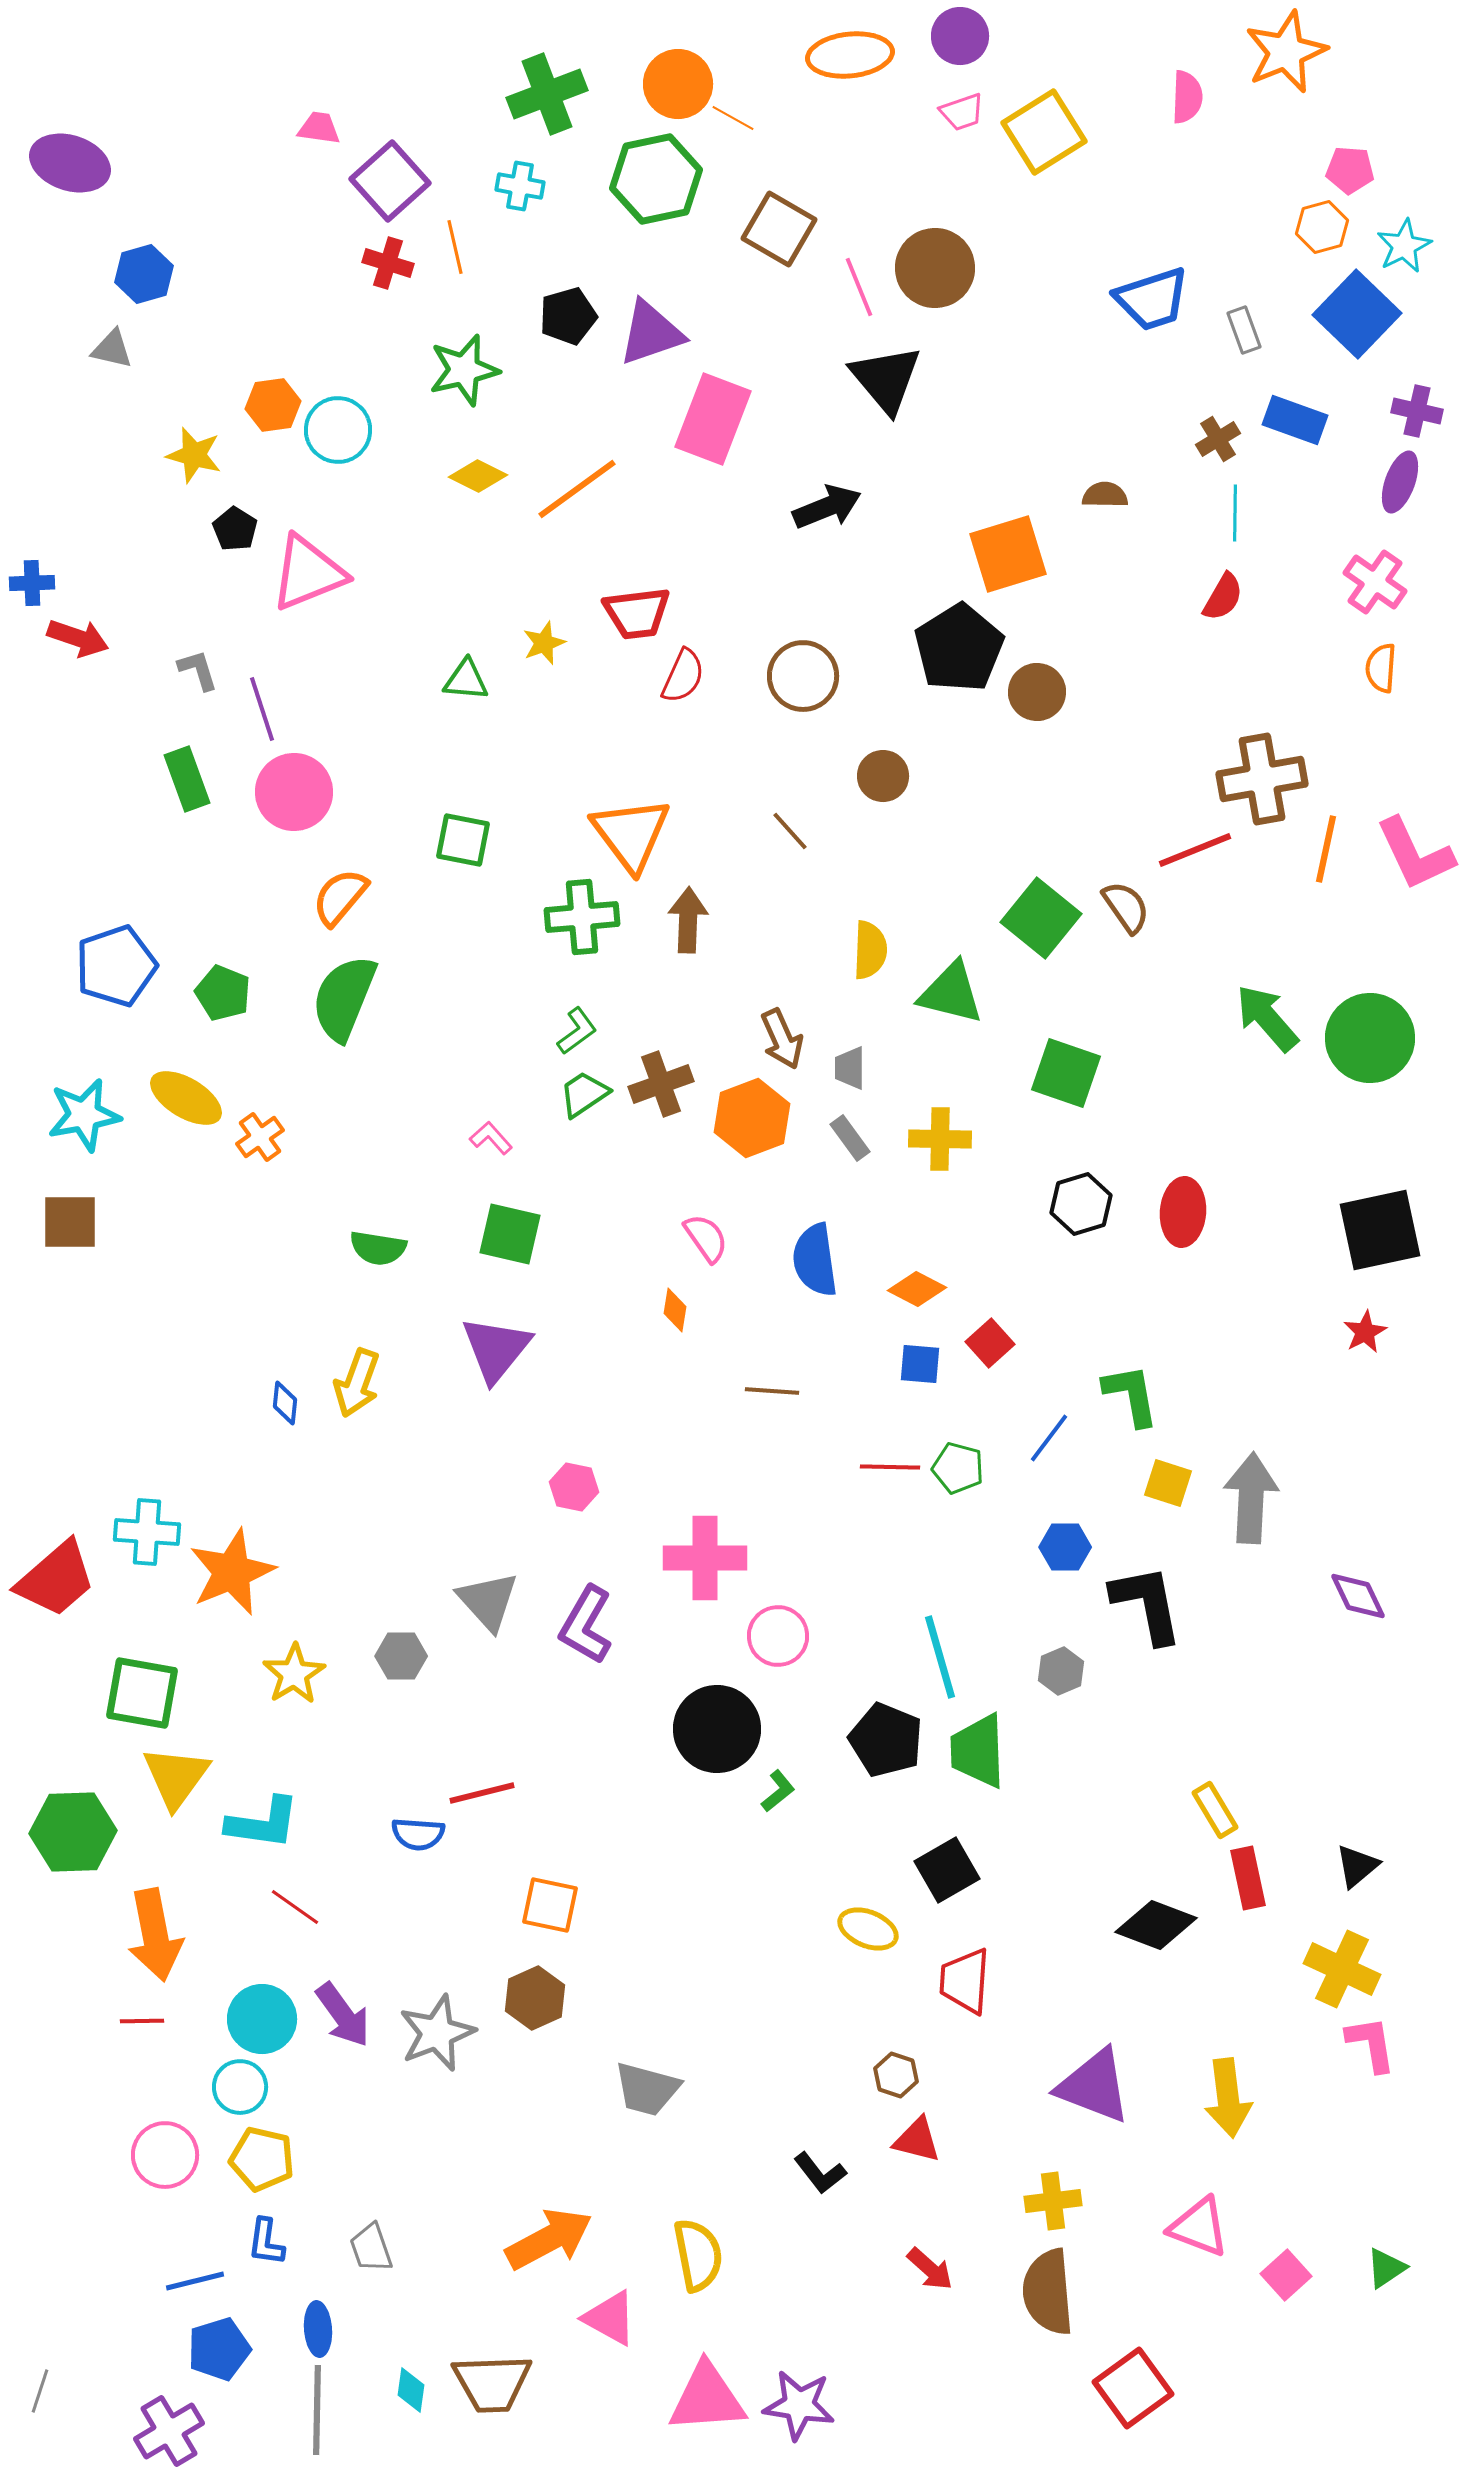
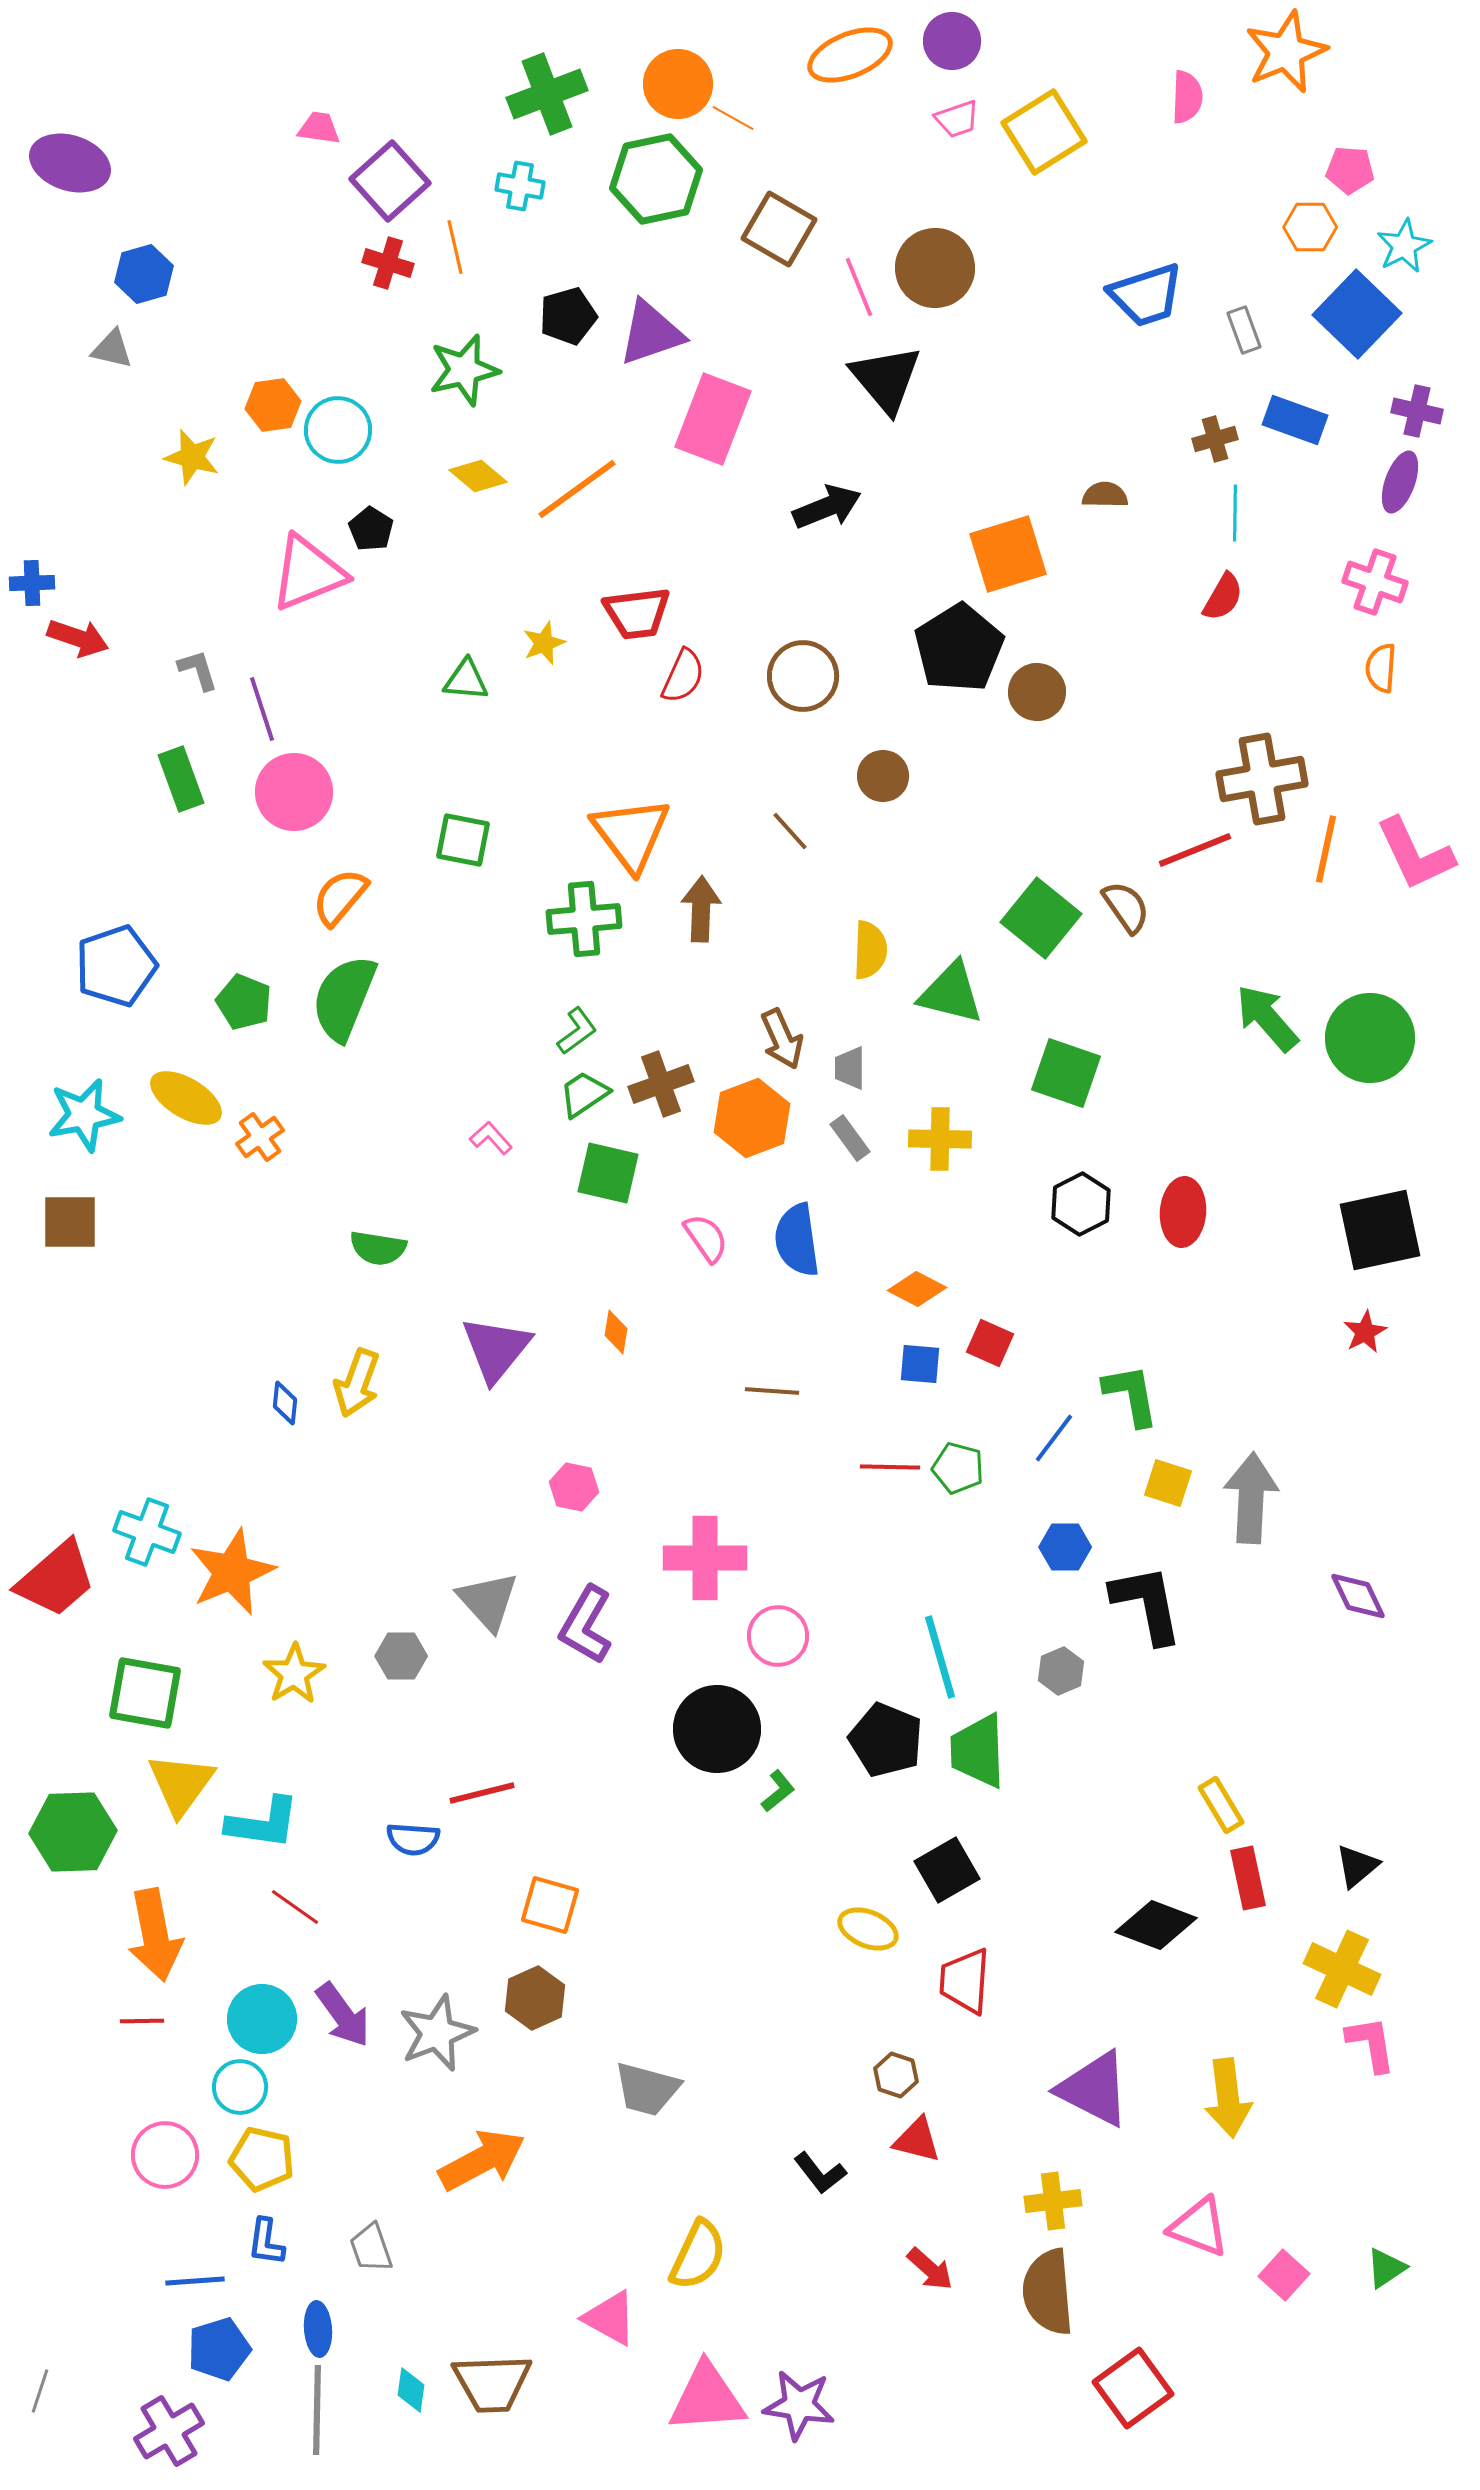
purple circle at (960, 36): moved 8 px left, 5 px down
orange ellipse at (850, 55): rotated 16 degrees counterclockwise
pink trapezoid at (962, 112): moved 5 px left, 7 px down
orange hexagon at (1322, 227): moved 12 px left; rotated 15 degrees clockwise
blue trapezoid at (1152, 299): moved 6 px left, 4 px up
brown cross at (1218, 439): moved 3 px left; rotated 15 degrees clockwise
yellow star at (194, 455): moved 2 px left, 2 px down
yellow diamond at (478, 476): rotated 14 degrees clockwise
black pentagon at (235, 529): moved 136 px right
pink cross at (1375, 582): rotated 16 degrees counterclockwise
green rectangle at (187, 779): moved 6 px left
green cross at (582, 917): moved 2 px right, 2 px down
brown arrow at (688, 920): moved 13 px right, 11 px up
green pentagon at (223, 993): moved 21 px right, 9 px down
black hexagon at (1081, 1204): rotated 10 degrees counterclockwise
green square at (510, 1234): moved 98 px right, 61 px up
blue semicircle at (815, 1260): moved 18 px left, 20 px up
orange diamond at (675, 1310): moved 59 px left, 22 px down
red square at (990, 1343): rotated 24 degrees counterclockwise
blue line at (1049, 1438): moved 5 px right
cyan cross at (147, 1532): rotated 16 degrees clockwise
green square at (142, 1693): moved 3 px right
yellow triangle at (176, 1777): moved 5 px right, 7 px down
yellow rectangle at (1215, 1810): moved 6 px right, 5 px up
blue semicircle at (418, 1834): moved 5 px left, 5 px down
orange square at (550, 1905): rotated 4 degrees clockwise
purple triangle at (1094, 2086): moved 3 px down; rotated 6 degrees clockwise
orange arrow at (549, 2239): moved 67 px left, 79 px up
yellow semicircle at (698, 2255): rotated 36 degrees clockwise
pink square at (1286, 2275): moved 2 px left; rotated 6 degrees counterclockwise
blue line at (195, 2281): rotated 10 degrees clockwise
